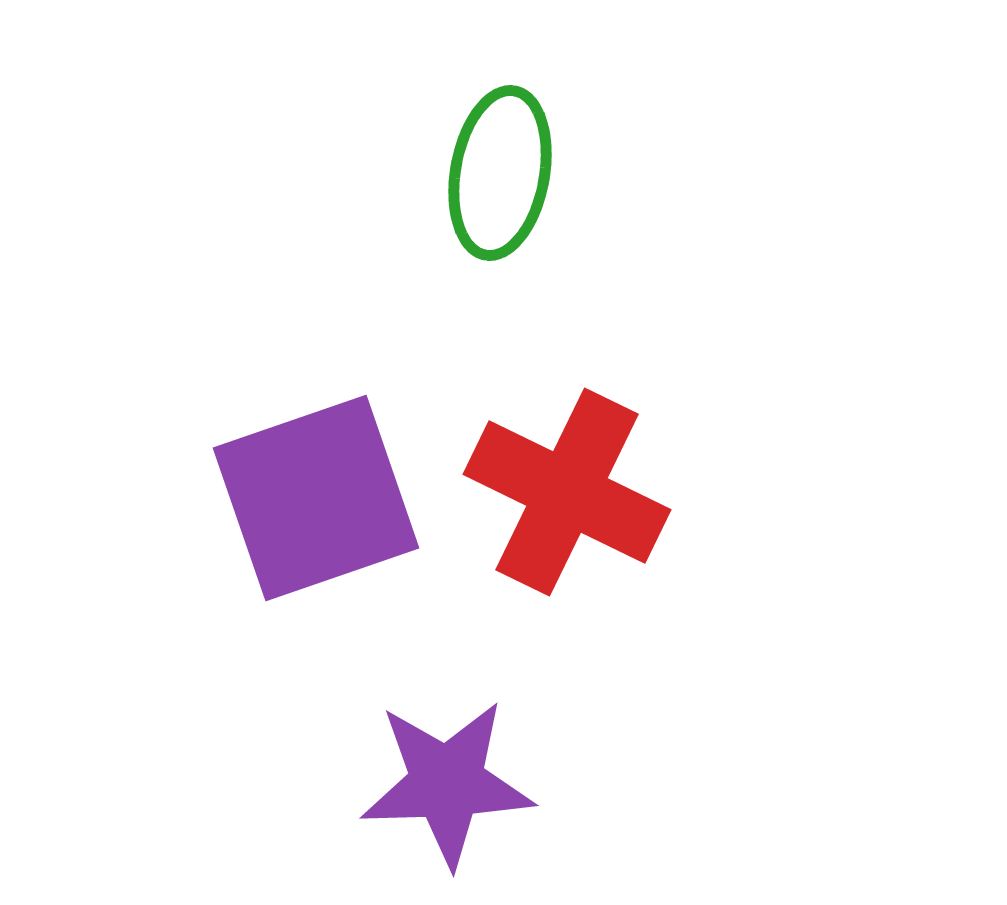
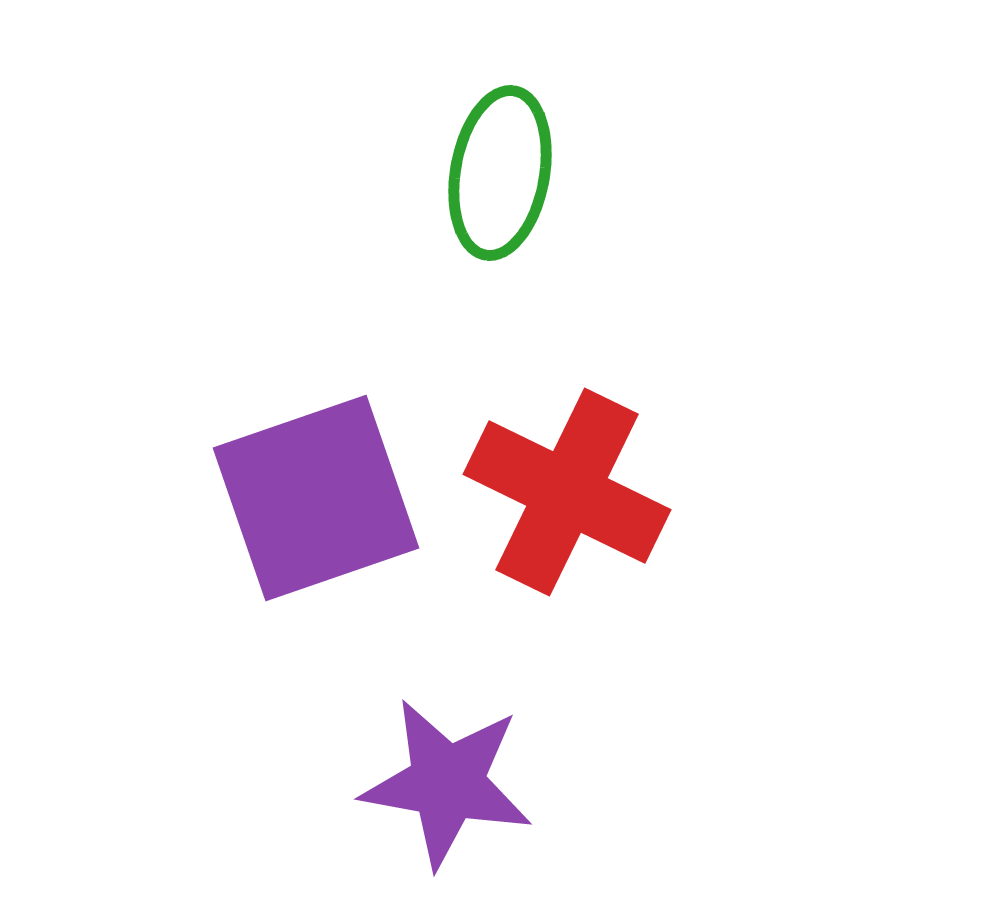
purple star: rotated 12 degrees clockwise
